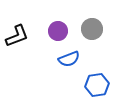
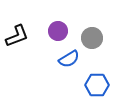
gray circle: moved 9 px down
blue semicircle: rotated 10 degrees counterclockwise
blue hexagon: rotated 10 degrees clockwise
